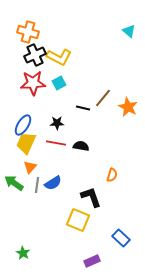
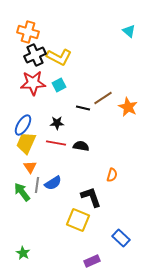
cyan square: moved 2 px down
brown line: rotated 18 degrees clockwise
orange triangle: rotated 16 degrees counterclockwise
green arrow: moved 8 px right, 9 px down; rotated 18 degrees clockwise
